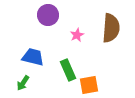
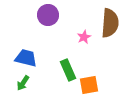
brown semicircle: moved 1 px left, 5 px up
pink star: moved 7 px right, 2 px down
blue trapezoid: moved 7 px left, 1 px down
